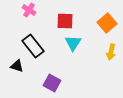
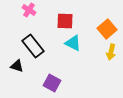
orange square: moved 6 px down
cyan triangle: rotated 36 degrees counterclockwise
